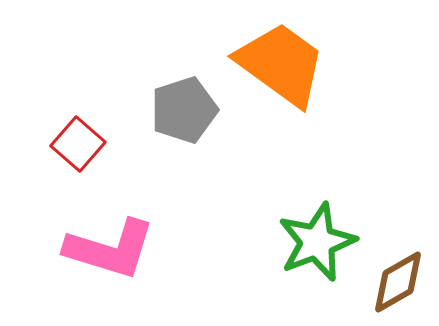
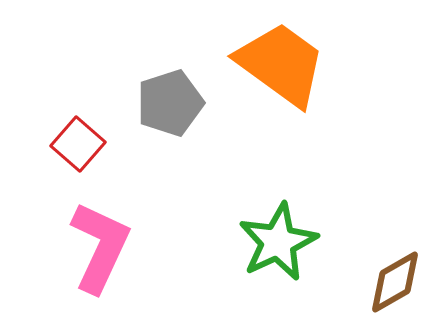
gray pentagon: moved 14 px left, 7 px up
green star: moved 39 px left; rotated 4 degrees counterclockwise
pink L-shape: moved 10 px left, 2 px up; rotated 82 degrees counterclockwise
brown diamond: moved 3 px left
